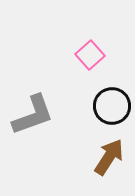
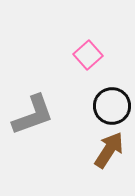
pink square: moved 2 px left
brown arrow: moved 7 px up
